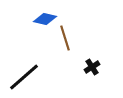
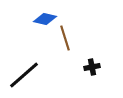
black cross: rotated 21 degrees clockwise
black line: moved 2 px up
